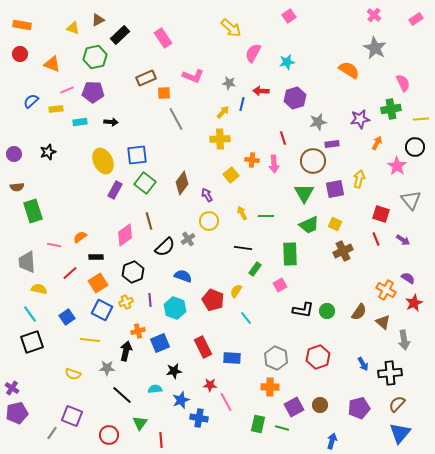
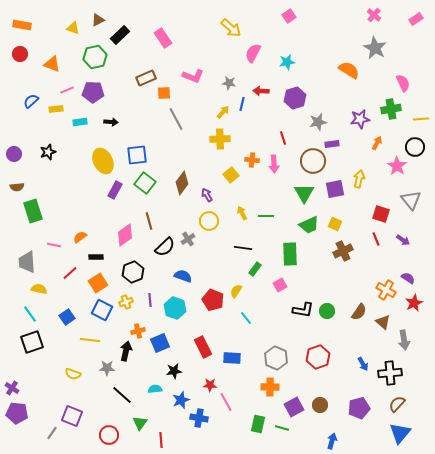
purple pentagon at (17, 413): rotated 20 degrees clockwise
